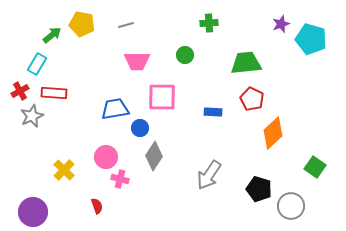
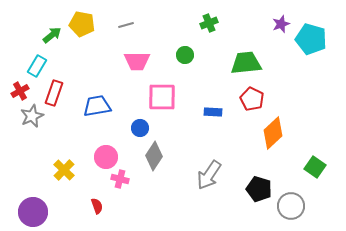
green cross: rotated 18 degrees counterclockwise
cyan rectangle: moved 2 px down
red rectangle: rotated 75 degrees counterclockwise
blue trapezoid: moved 18 px left, 3 px up
